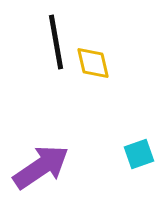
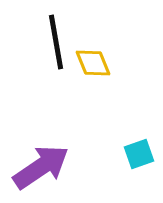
yellow diamond: rotated 9 degrees counterclockwise
